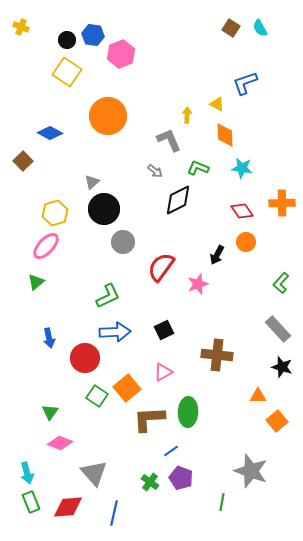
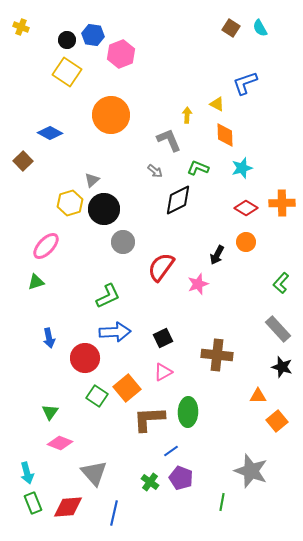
orange circle at (108, 116): moved 3 px right, 1 px up
cyan star at (242, 168): rotated 25 degrees counterclockwise
gray triangle at (92, 182): moved 2 px up
red diamond at (242, 211): moved 4 px right, 3 px up; rotated 25 degrees counterclockwise
yellow hexagon at (55, 213): moved 15 px right, 10 px up
green triangle at (36, 282): rotated 24 degrees clockwise
black square at (164, 330): moved 1 px left, 8 px down
green rectangle at (31, 502): moved 2 px right, 1 px down
